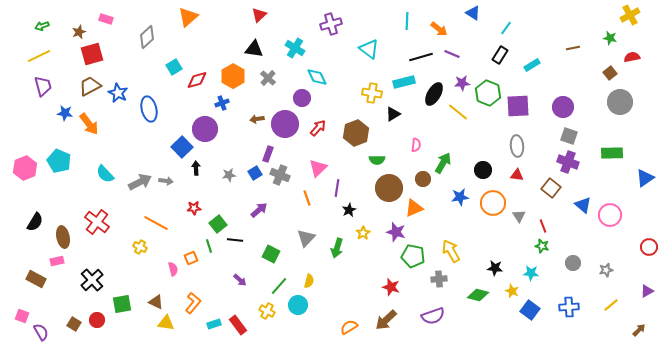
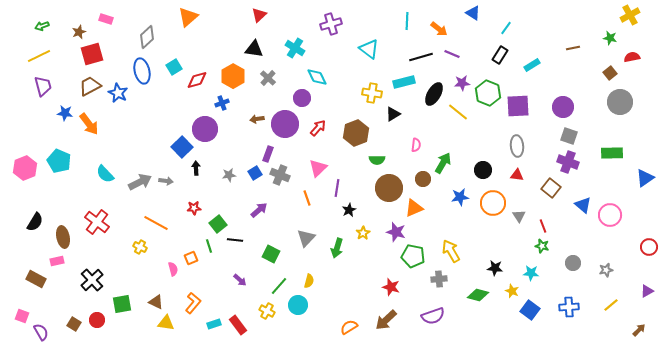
blue ellipse at (149, 109): moved 7 px left, 38 px up
